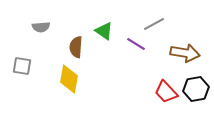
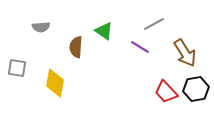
purple line: moved 4 px right, 3 px down
brown arrow: rotated 48 degrees clockwise
gray square: moved 5 px left, 2 px down
yellow diamond: moved 14 px left, 4 px down
